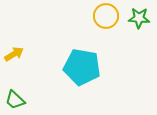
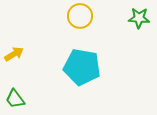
yellow circle: moved 26 px left
green trapezoid: moved 1 px up; rotated 10 degrees clockwise
